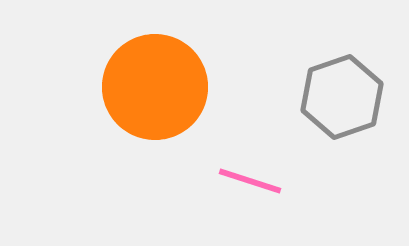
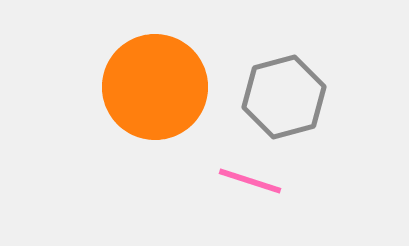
gray hexagon: moved 58 px left; rotated 4 degrees clockwise
